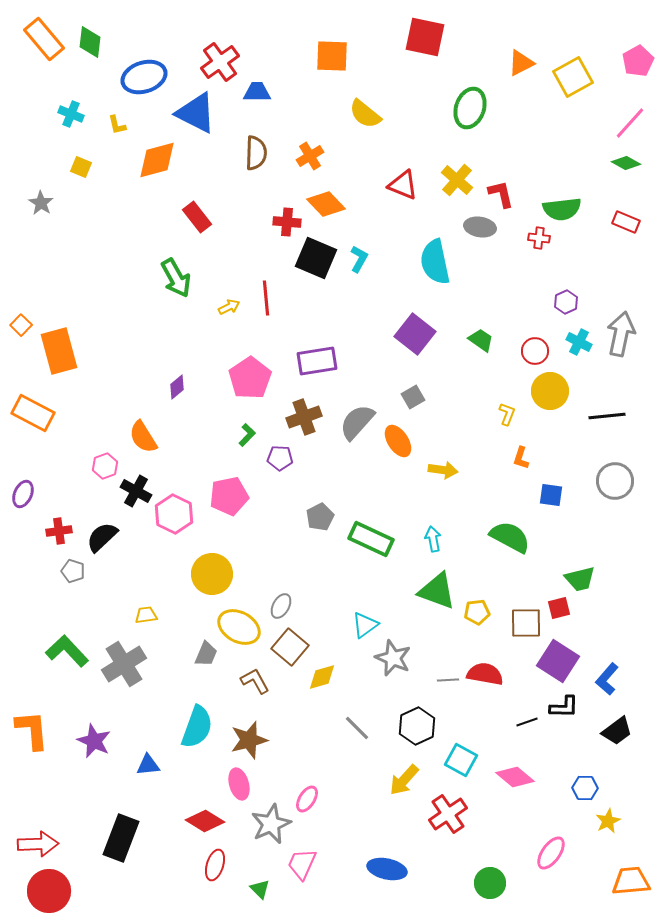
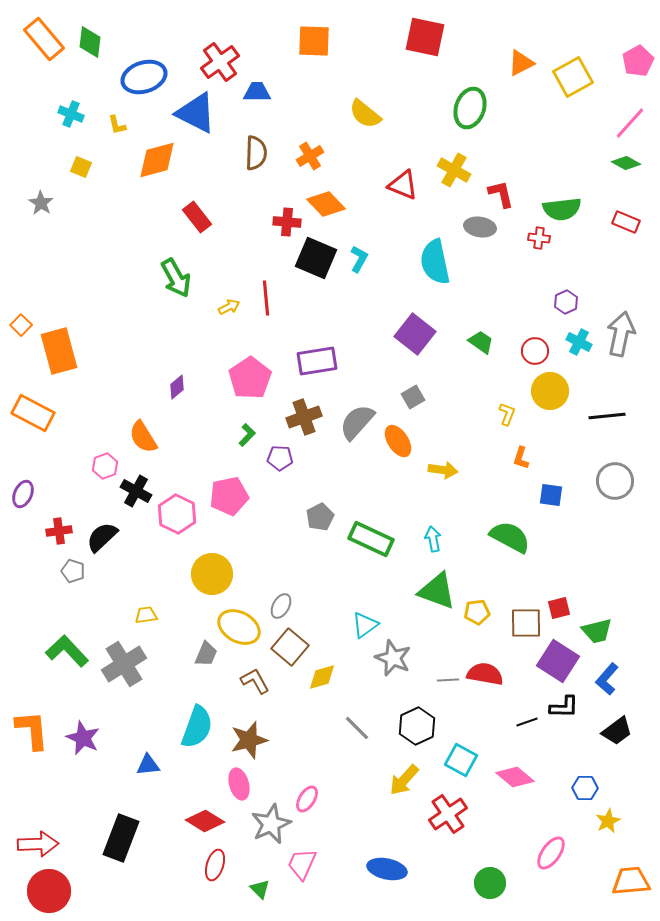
orange square at (332, 56): moved 18 px left, 15 px up
yellow cross at (457, 180): moved 3 px left, 10 px up; rotated 12 degrees counterclockwise
green trapezoid at (481, 340): moved 2 px down
pink hexagon at (174, 514): moved 3 px right
green trapezoid at (580, 579): moved 17 px right, 52 px down
purple star at (94, 741): moved 11 px left, 3 px up
